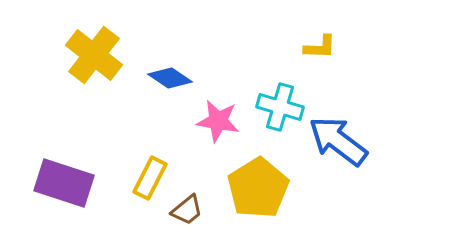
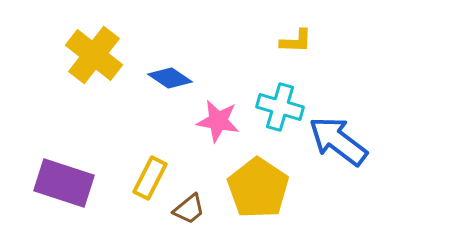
yellow L-shape: moved 24 px left, 6 px up
yellow pentagon: rotated 6 degrees counterclockwise
brown trapezoid: moved 2 px right, 1 px up
